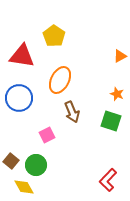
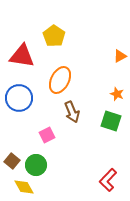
brown square: moved 1 px right
